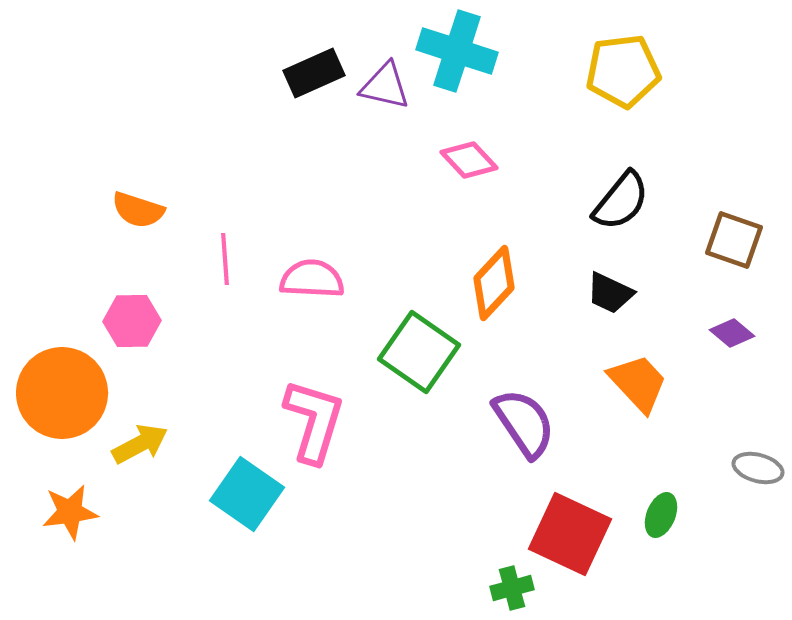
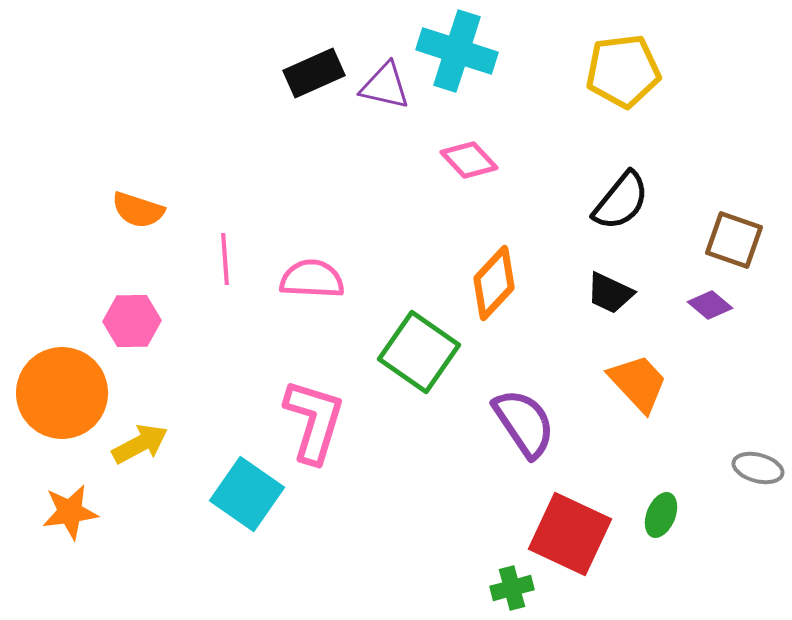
purple diamond: moved 22 px left, 28 px up
